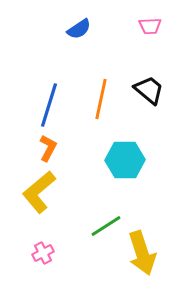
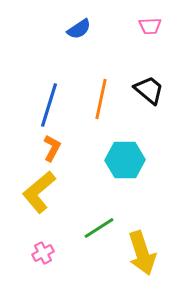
orange L-shape: moved 4 px right
green line: moved 7 px left, 2 px down
